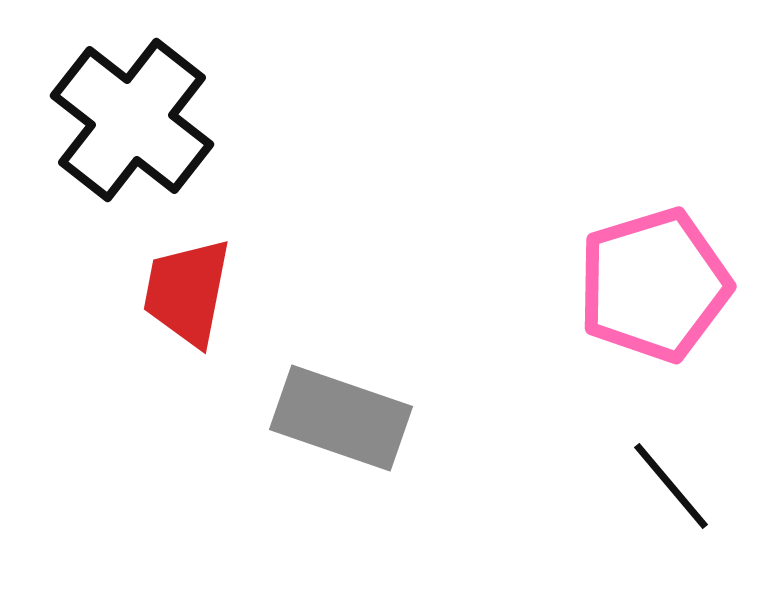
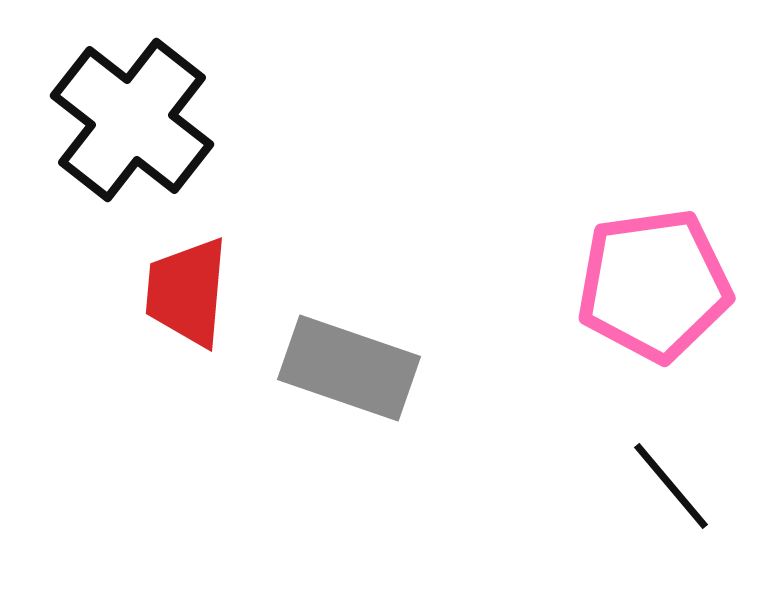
pink pentagon: rotated 9 degrees clockwise
red trapezoid: rotated 6 degrees counterclockwise
gray rectangle: moved 8 px right, 50 px up
